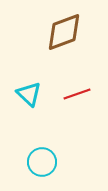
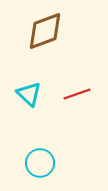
brown diamond: moved 19 px left, 1 px up
cyan circle: moved 2 px left, 1 px down
